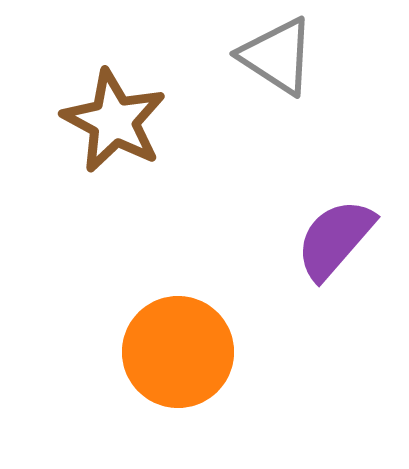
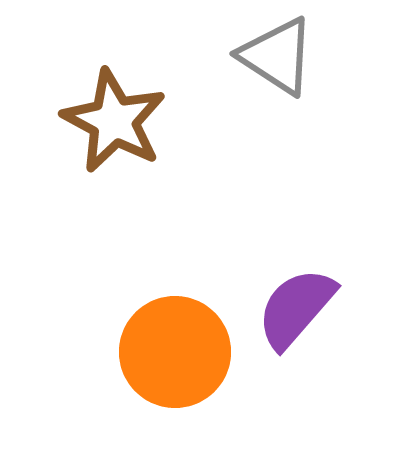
purple semicircle: moved 39 px left, 69 px down
orange circle: moved 3 px left
